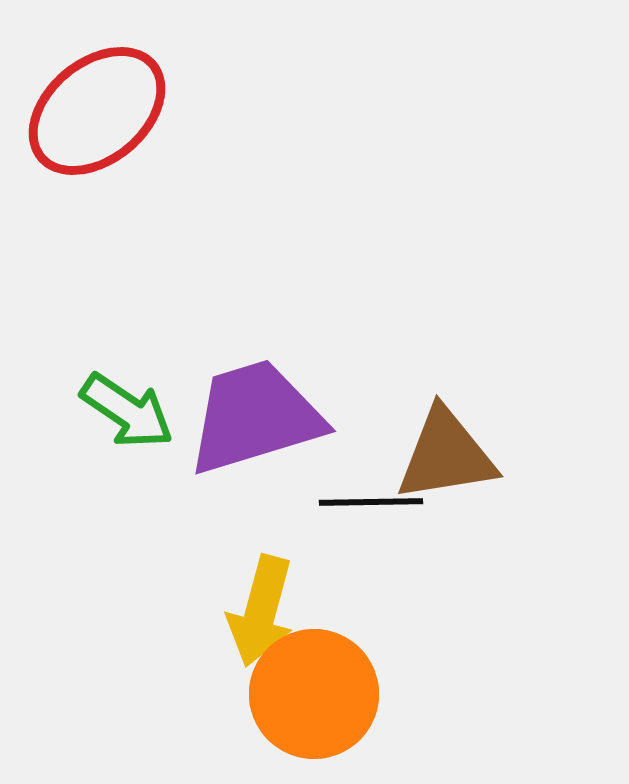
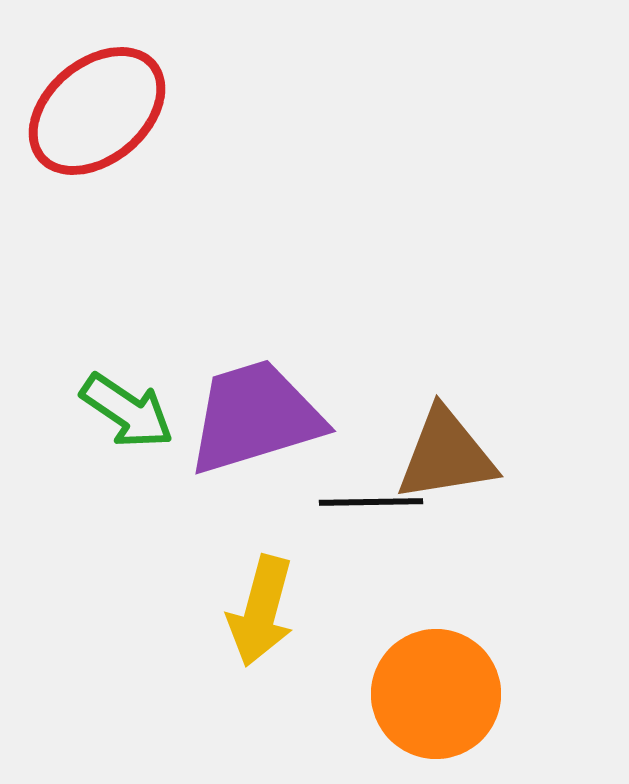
orange circle: moved 122 px right
